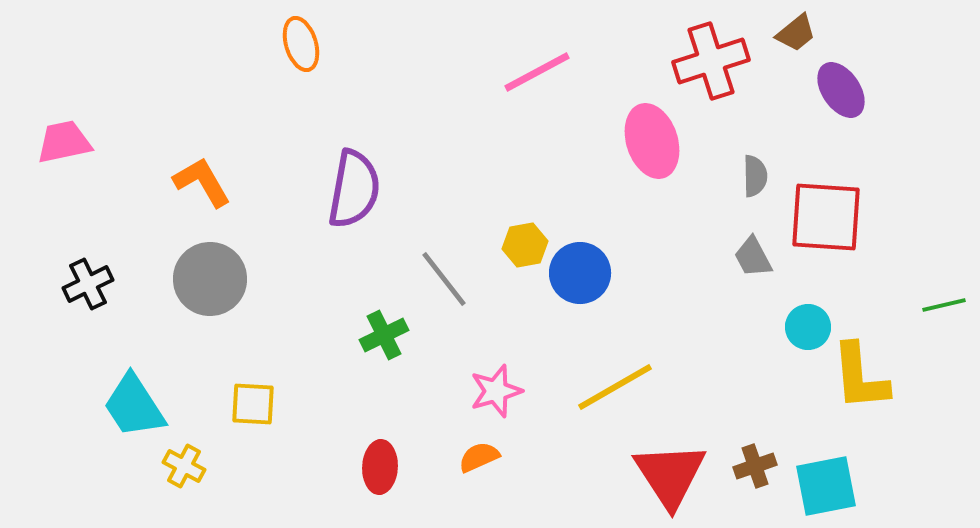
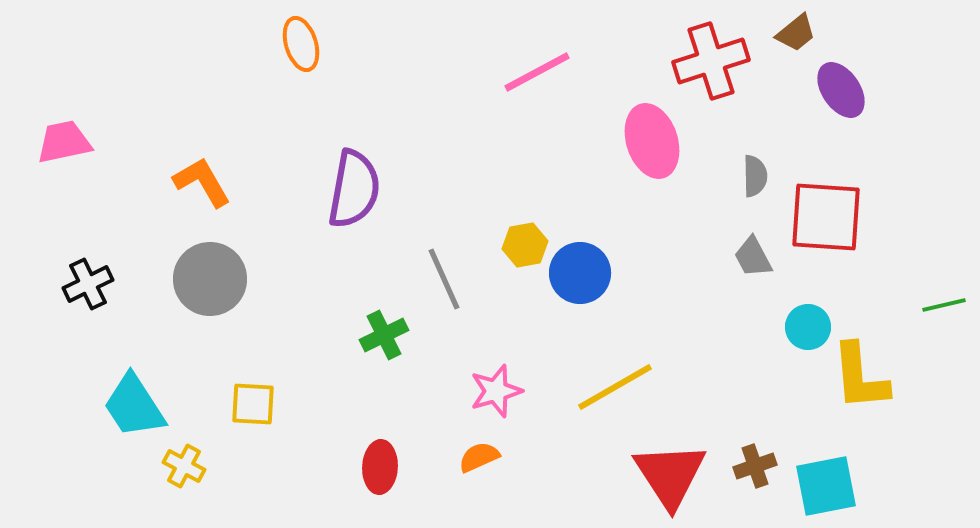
gray line: rotated 14 degrees clockwise
